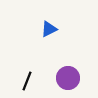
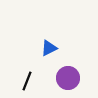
blue triangle: moved 19 px down
